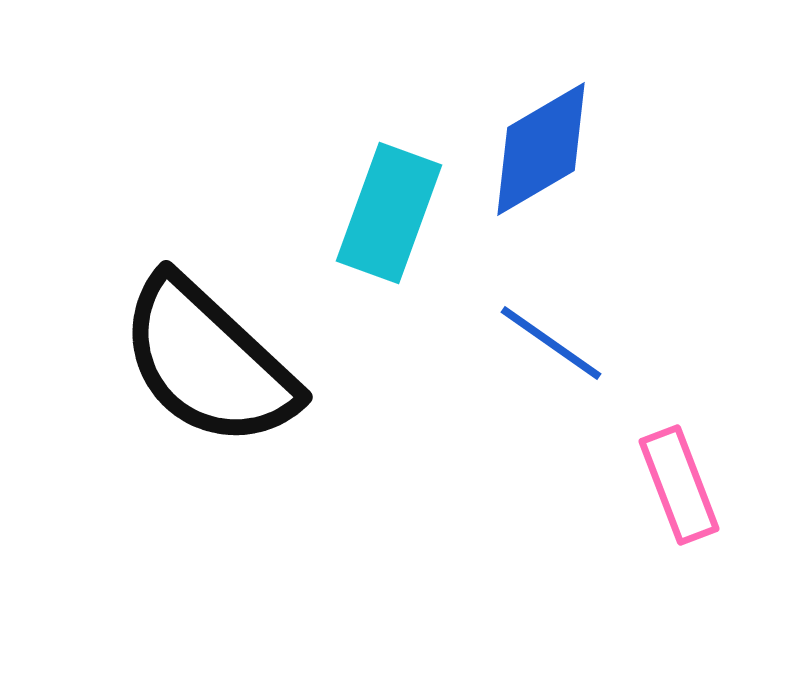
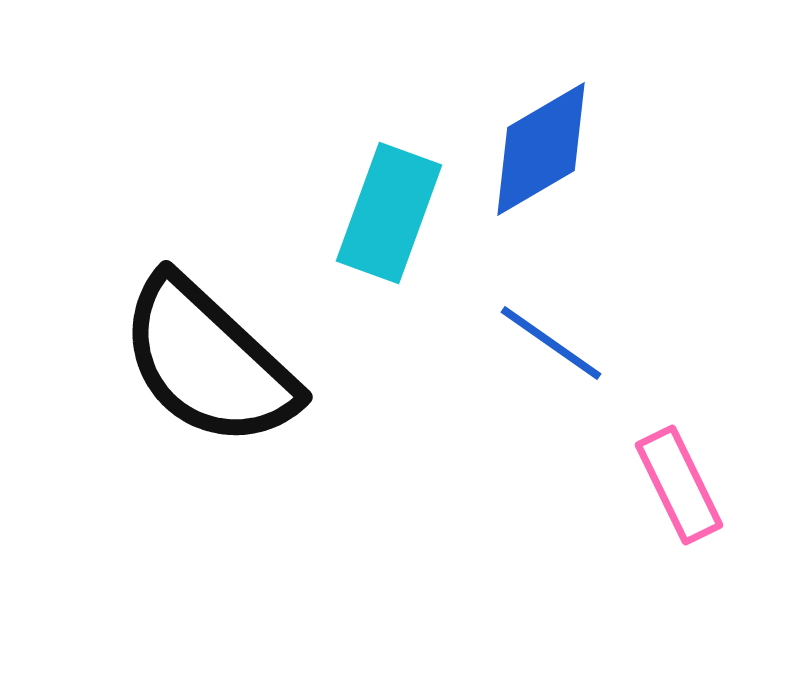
pink rectangle: rotated 5 degrees counterclockwise
